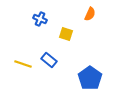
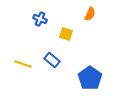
blue rectangle: moved 3 px right
